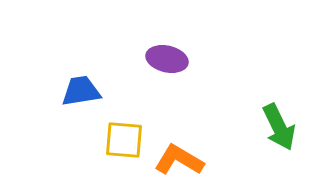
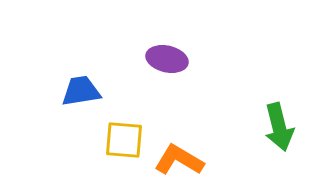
green arrow: rotated 12 degrees clockwise
